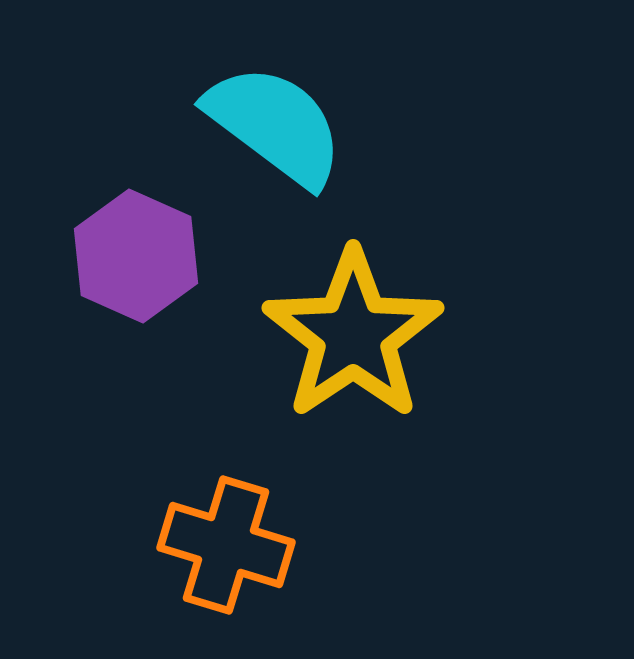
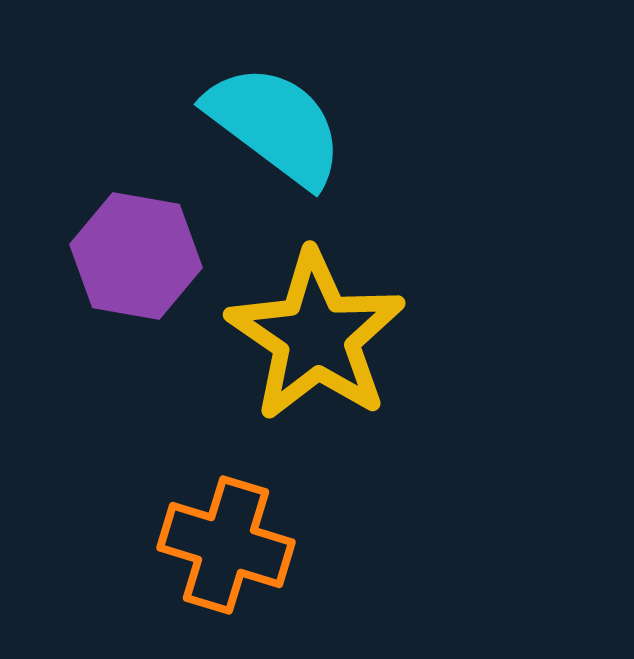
purple hexagon: rotated 14 degrees counterclockwise
yellow star: moved 37 px left, 1 px down; rotated 4 degrees counterclockwise
